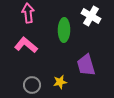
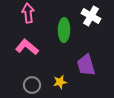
pink L-shape: moved 1 px right, 2 px down
